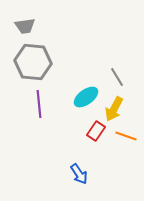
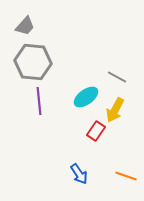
gray trapezoid: rotated 40 degrees counterclockwise
gray line: rotated 30 degrees counterclockwise
purple line: moved 3 px up
yellow arrow: moved 1 px right, 1 px down
orange line: moved 40 px down
